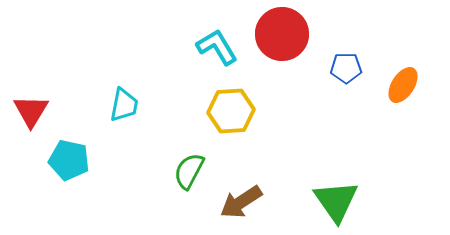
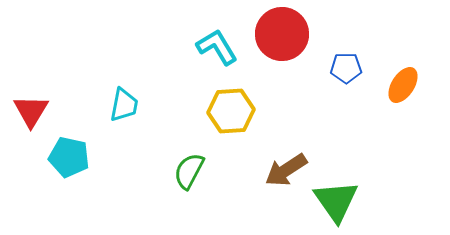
cyan pentagon: moved 3 px up
brown arrow: moved 45 px right, 32 px up
